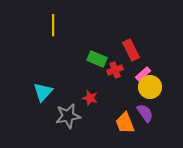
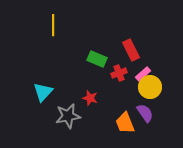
red cross: moved 4 px right, 3 px down
